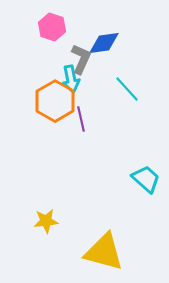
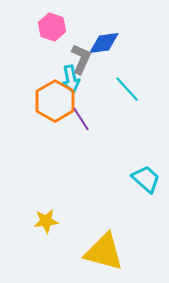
purple line: rotated 20 degrees counterclockwise
